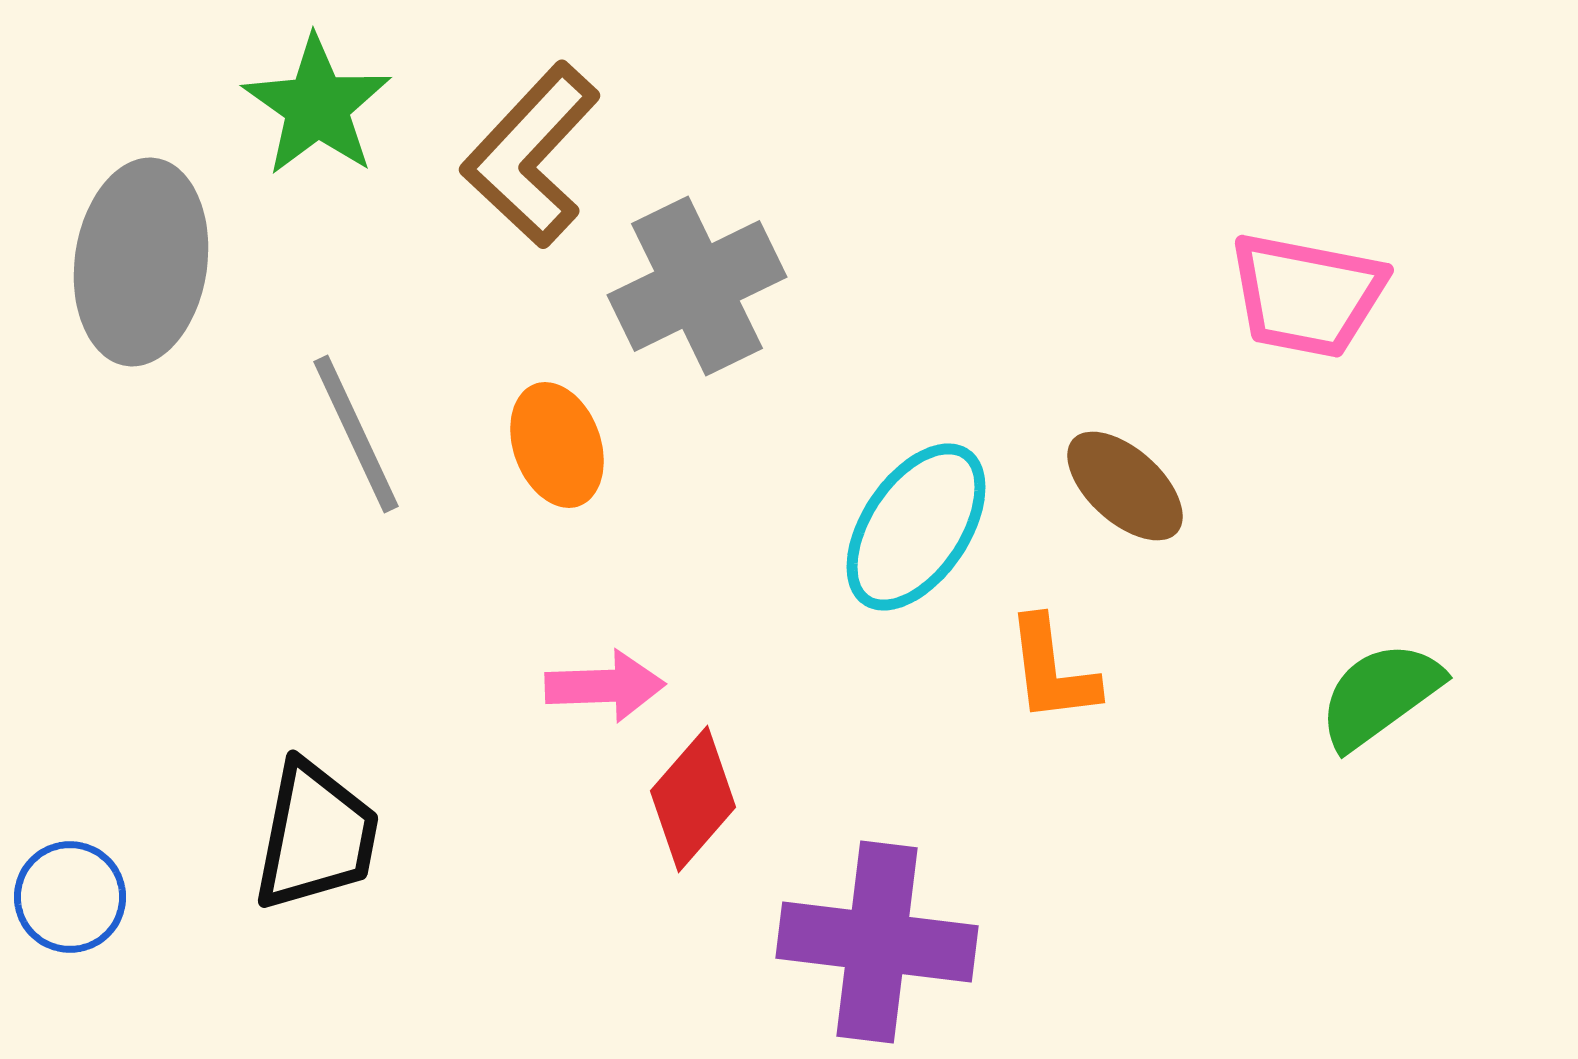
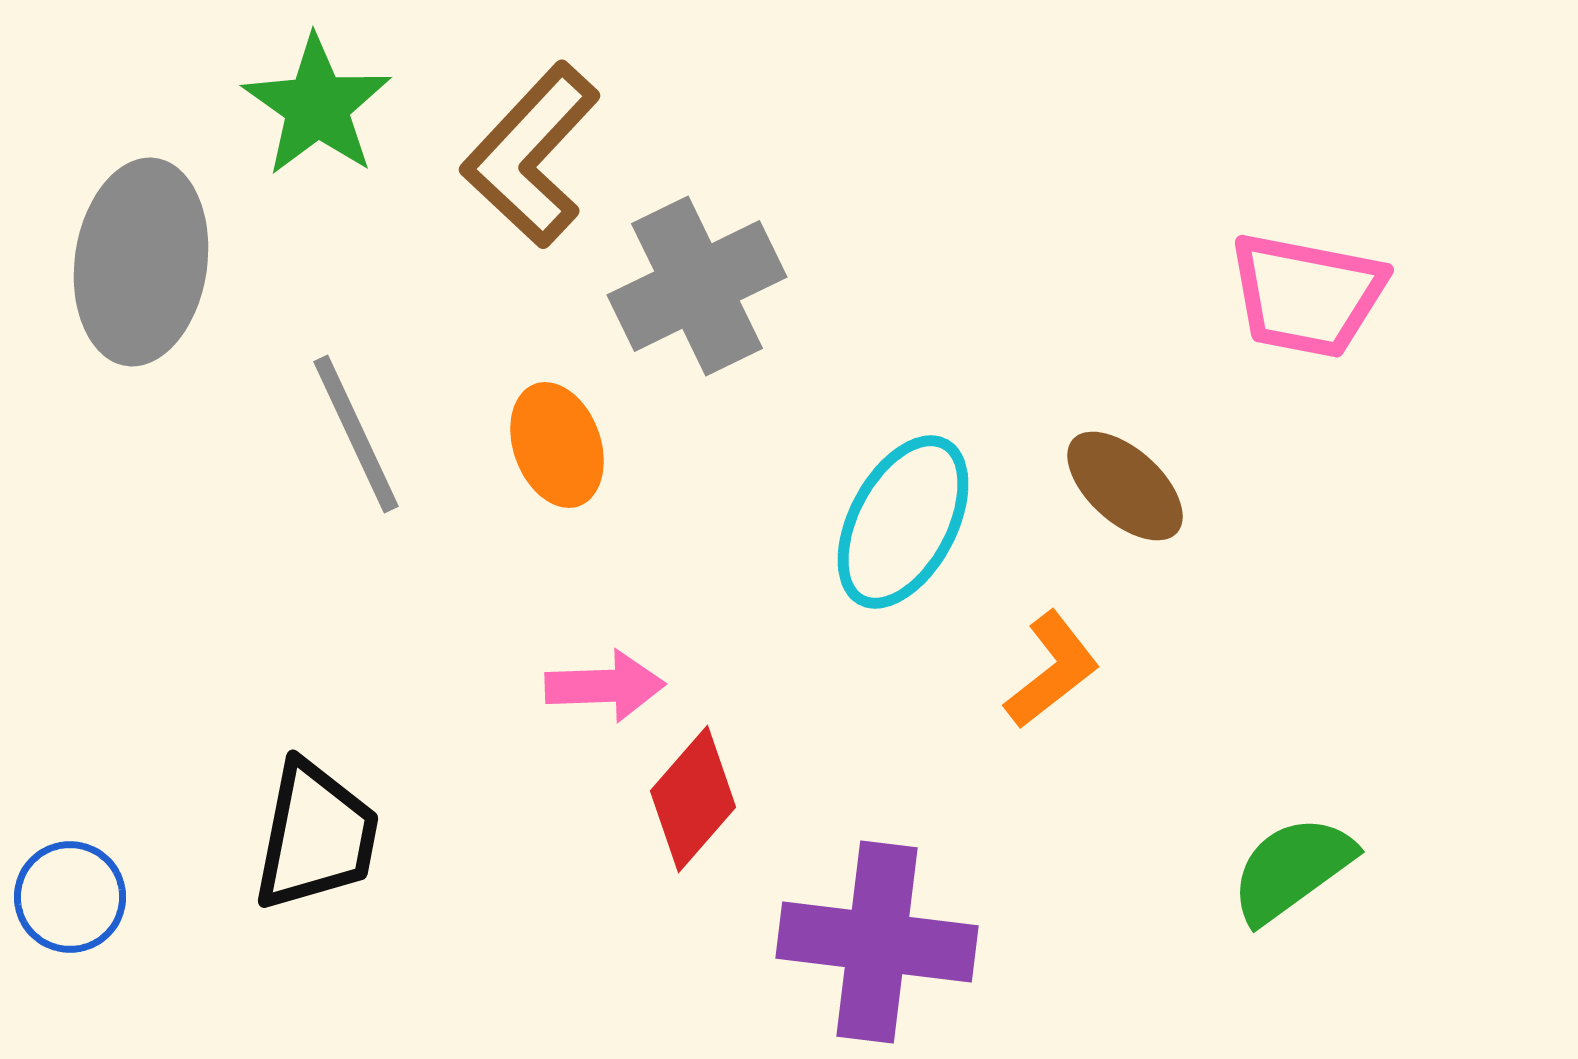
cyan ellipse: moved 13 px left, 5 px up; rotated 6 degrees counterclockwise
orange L-shape: rotated 121 degrees counterclockwise
green semicircle: moved 88 px left, 174 px down
